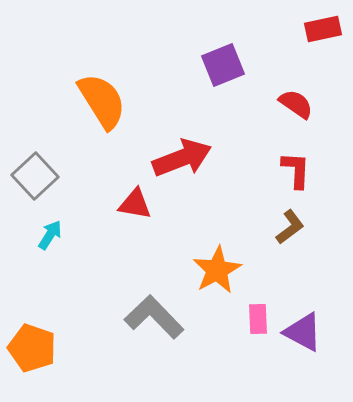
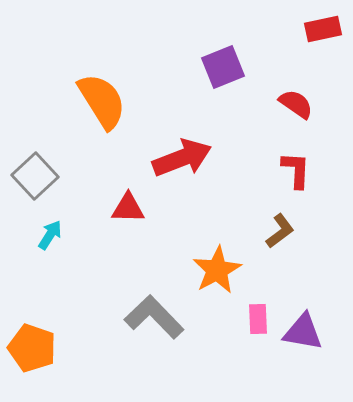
purple square: moved 2 px down
red triangle: moved 7 px left, 4 px down; rotated 9 degrees counterclockwise
brown L-shape: moved 10 px left, 4 px down
purple triangle: rotated 18 degrees counterclockwise
